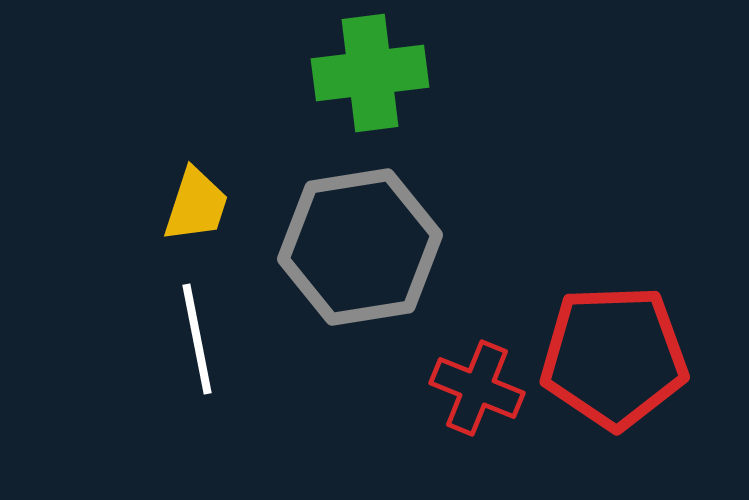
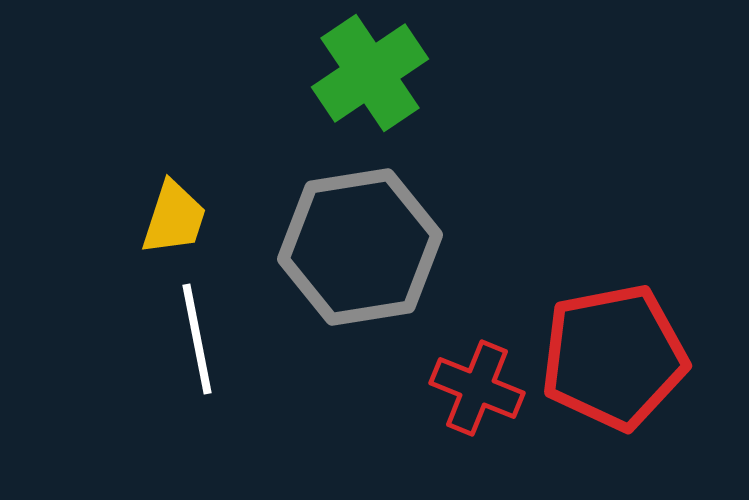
green cross: rotated 27 degrees counterclockwise
yellow trapezoid: moved 22 px left, 13 px down
red pentagon: rotated 9 degrees counterclockwise
